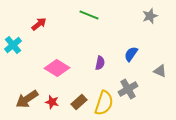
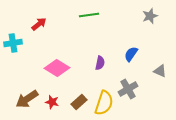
green line: rotated 30 degrees counterclockwise
cyan cross: moved 2 px up; rotated 30 degrees clockwise
